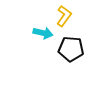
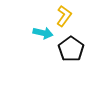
black pentagon: rotated 30 degrees clockwise
